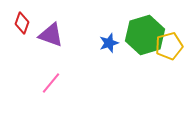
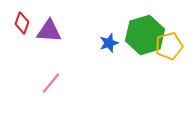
purple triangle: moved 2 px left, 4 px up; rotated 16 degrees counterclockwise
